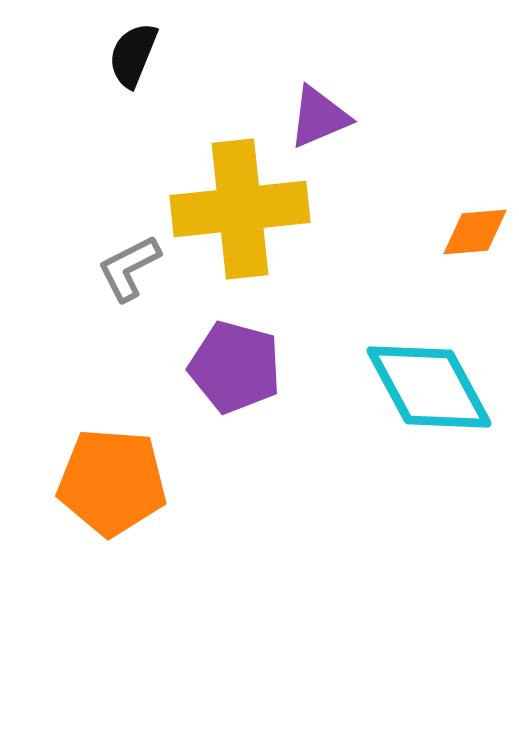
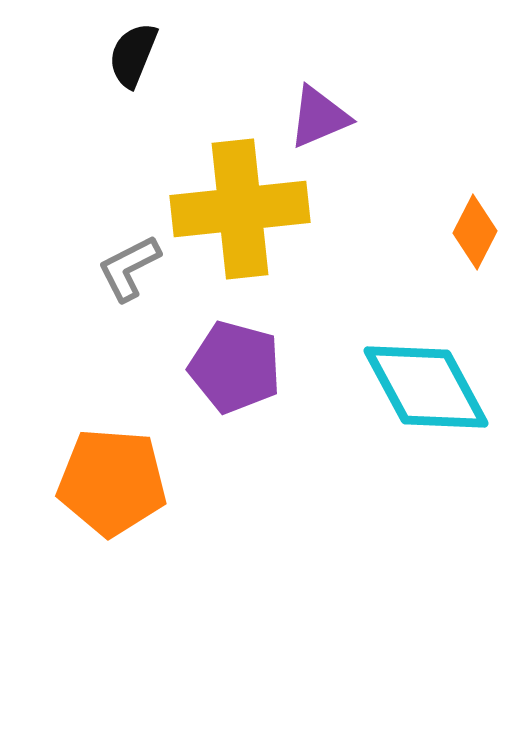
orange diamond: rotated 58 degrees counterclockwise
cyan diamond: moved 3 px left
